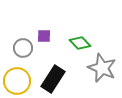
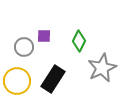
green diamond: moved 1 px left, 2 px up; rotated 70 degrees clockwise
gray circle: moved 1 px right, 1 px up
gray star: rotated 24 degrees clockwise
